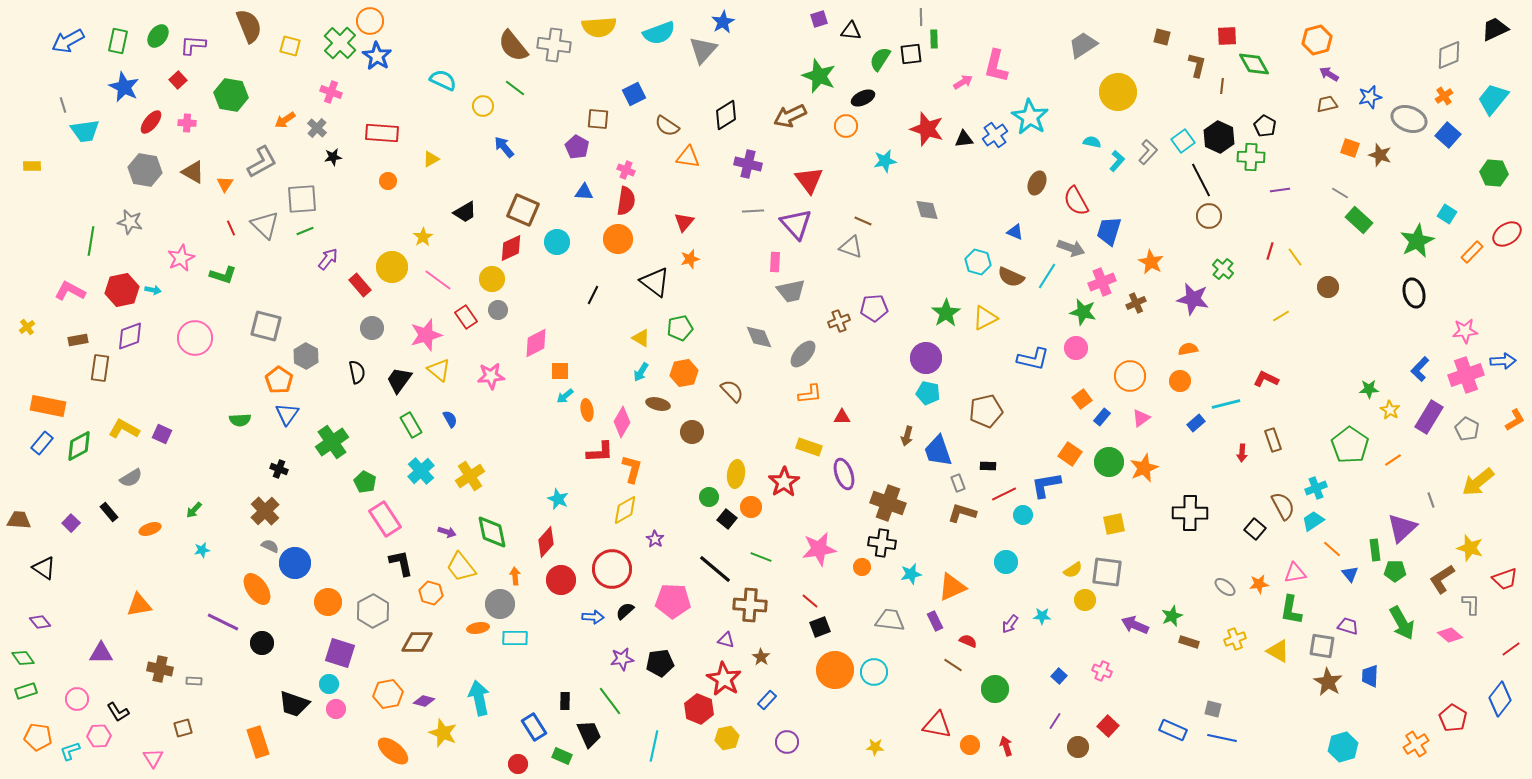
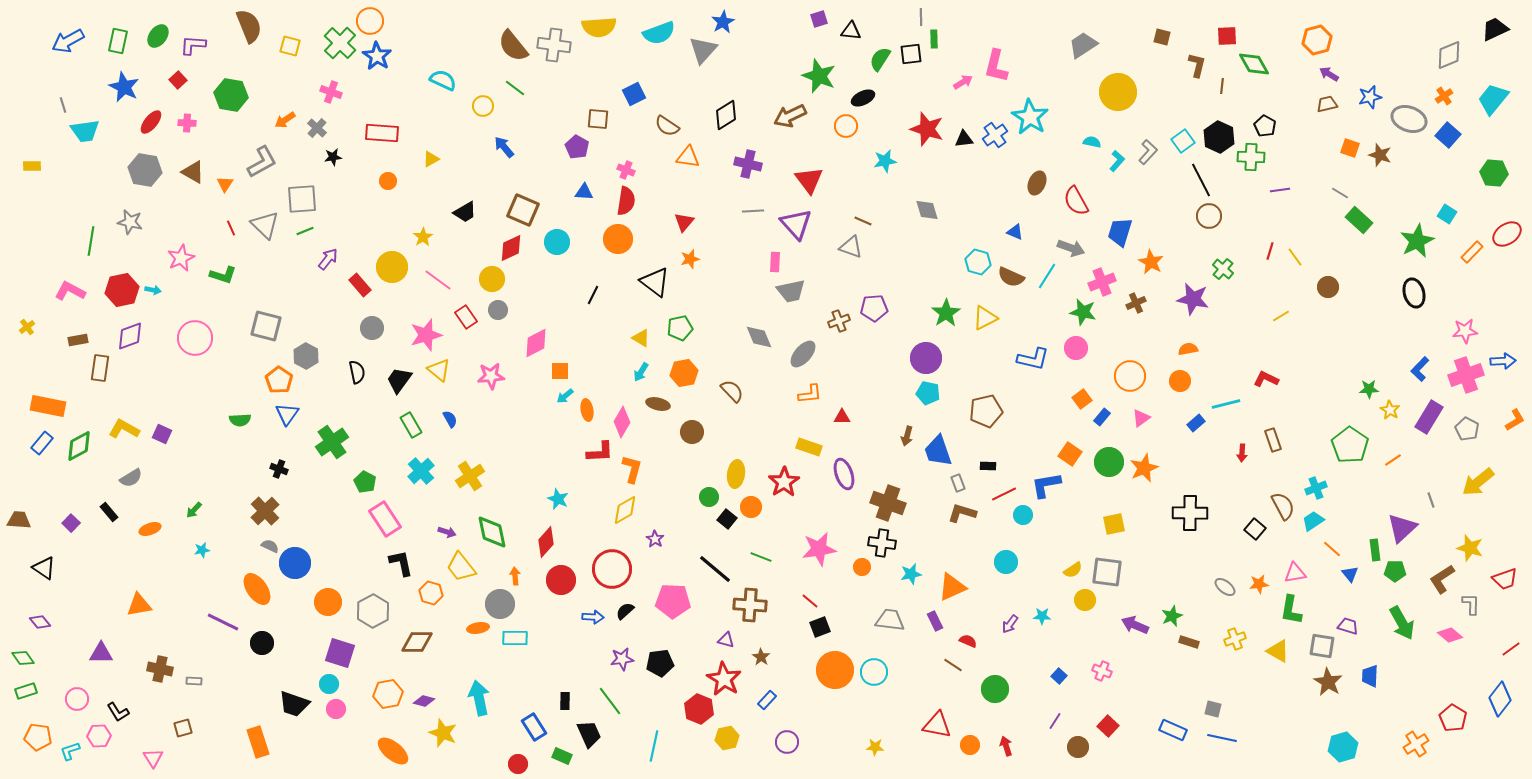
blue trapezoid at (1109, 231): moved 11 px right, 1 px down
